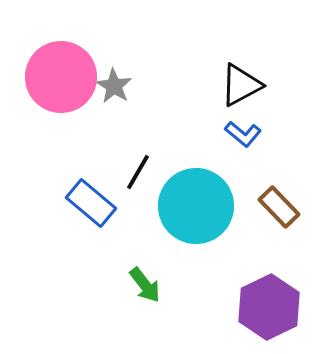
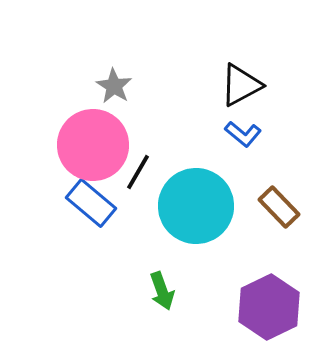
pink circle: moved 32 px right, 68 px down
green arrow: moved 17 px right, 6 px down; rotated 18 degrees clockwise
